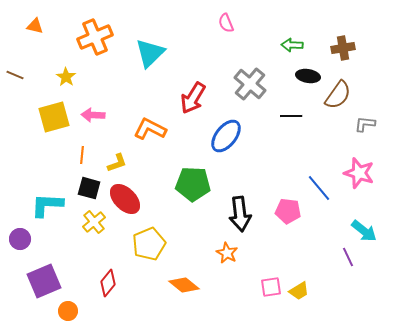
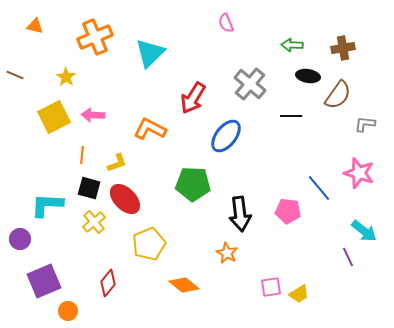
yellow square: rotated 12 degrees counterclockwise
yellow trapezoid: moved 3 px down
